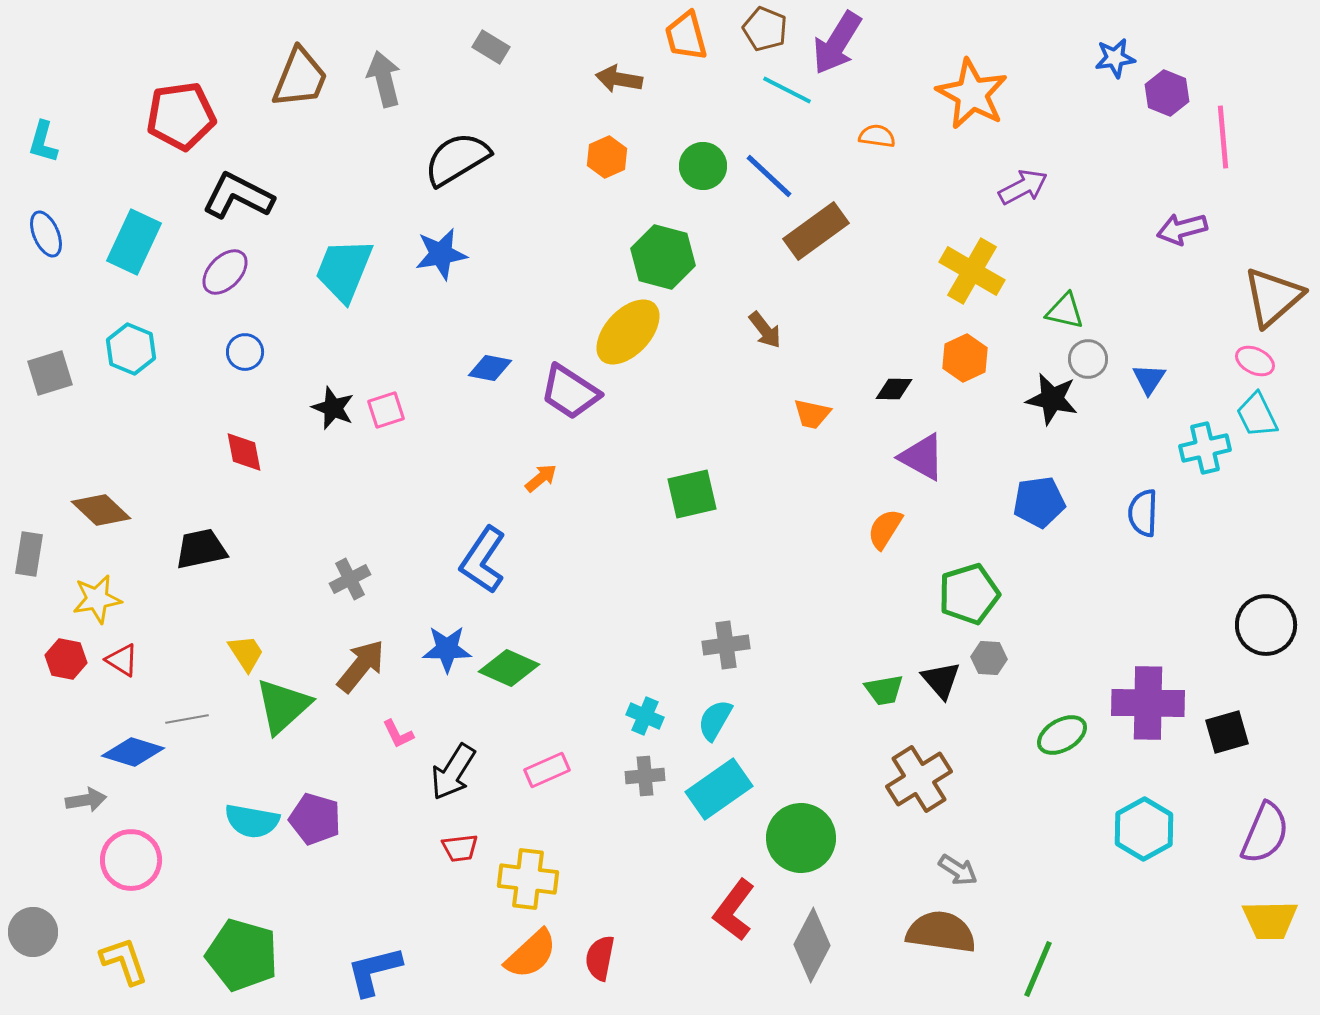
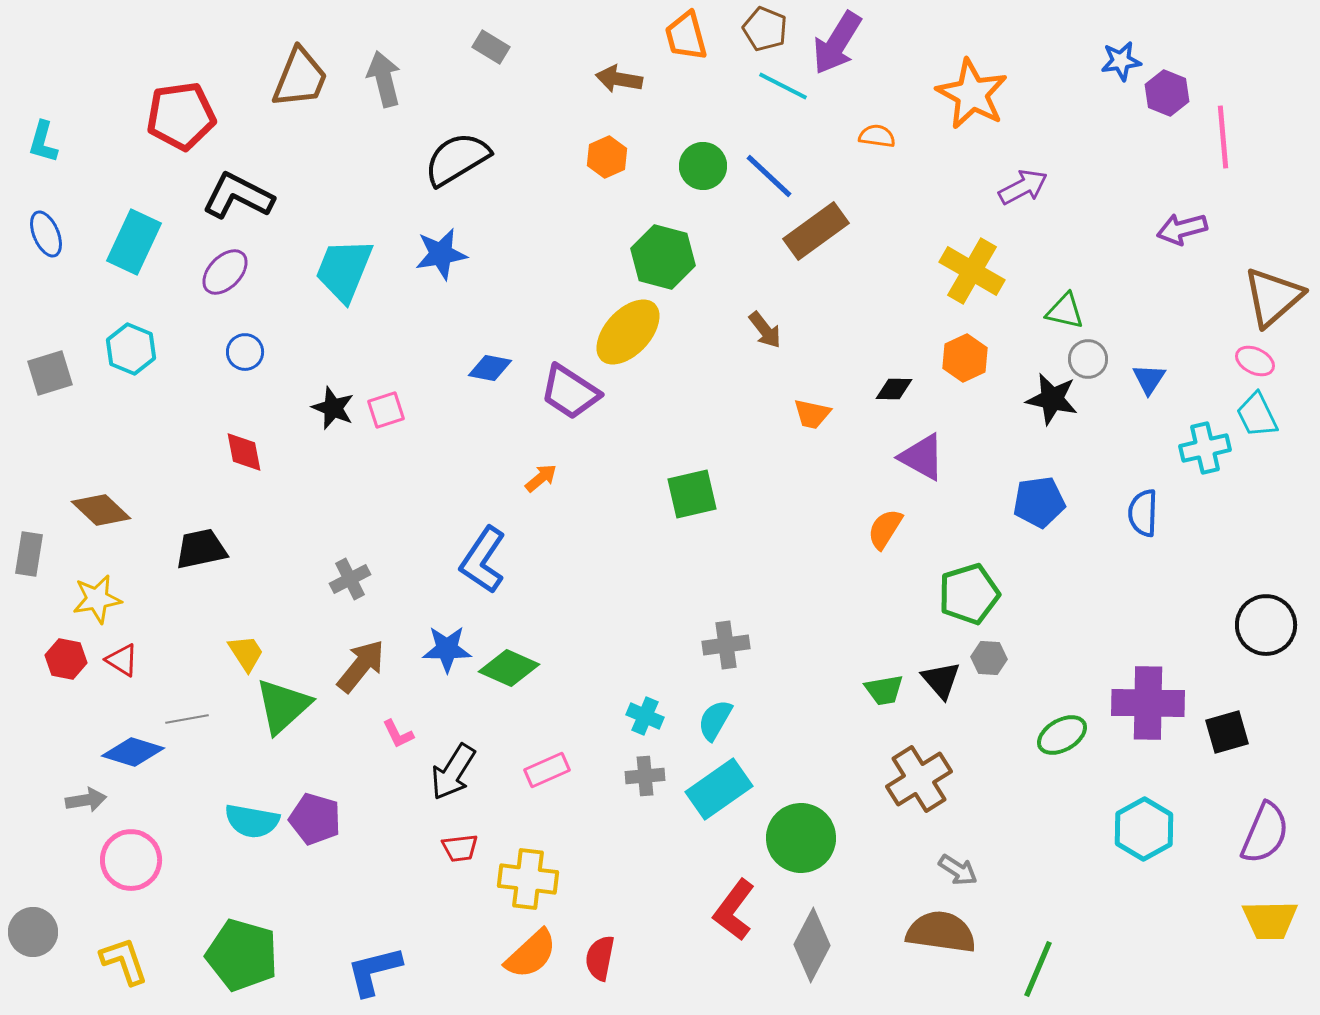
blue star at (1115, 58): moved 6 px right, 3 px down
cyan line at (787, 90): moved 4 px left, 4 px up
